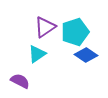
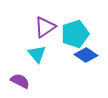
cyan pentagon: moved 2 px down
cyan triangle: rotated 36 degrees counterclockwise
